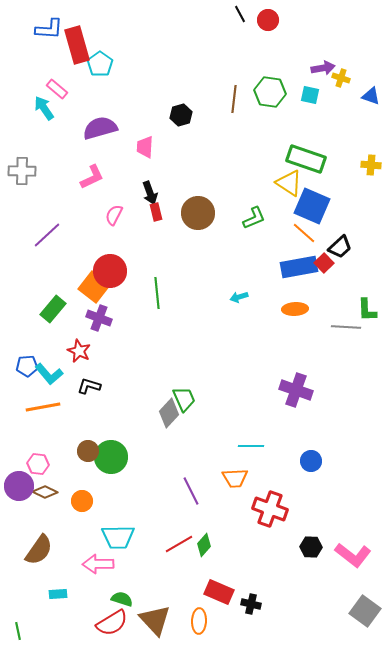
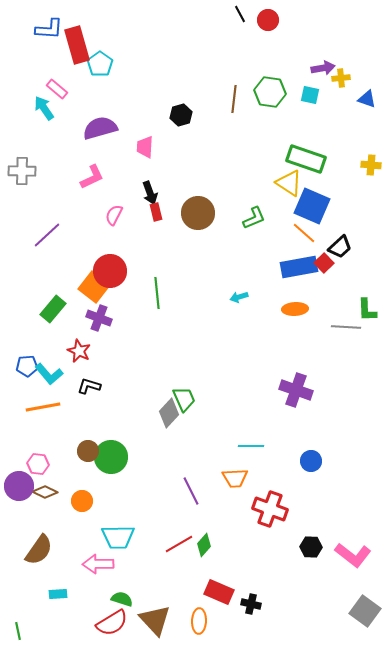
yellow cross at (341, 78): rotated 24 degrees counterclockwise
blue triangle at (371, 96): moved 4 px left, 3 px down
